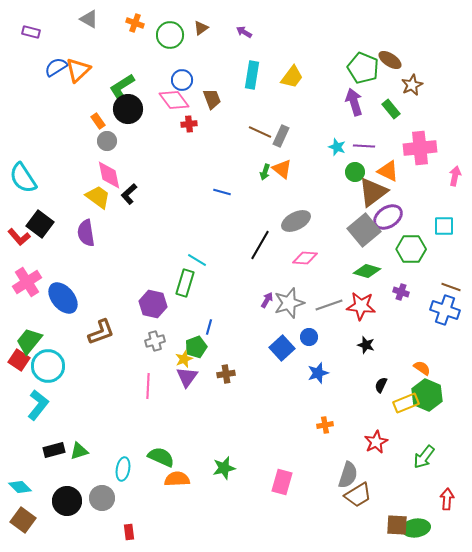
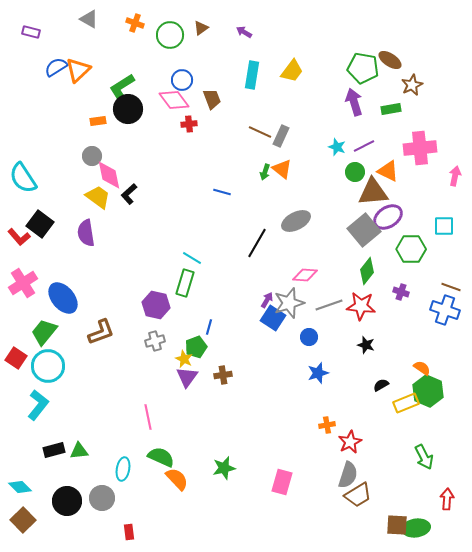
green pentagon at (363, 68): rotated 12 degrees counterclockwise
yellow trapezoid at (292, 77): moved 6 px up
green rectangle at (391, 109): rotated 60 degrees counterclockwise
orange rectangle at (98, 121): rotated 63 degrees counterclockwise
gray circle at (107, 141): moved 15 px left, 15 px down
purple line at (364, 146): rotated 30 degrees counterclockwise
brown triangle at (373, 192): rotated 32 degrees clockwise
black line at (260, 245): moved 3 px left, 2 px up
pink diamond at (305, 258): moved 17 px down
cyan line at (197, 260): moved 5 px left, 2 px up
green diamond at (367, 271): rotated 68 degrees counterclockwise
pink cross at (27, 282): moved 4 px left, 1 px down
purple hexagon at (153, 304): moved 3 px right, 1 px down
green trapezoid at (29, 341): moved 15 px right, 9 px up
blue square at (282, 348): moved 9 px left, 30 px up; rotated 15 degrees counterclockwise
yellow star at (184, 359): rotated 24 degrees counterclockwise
red square at (19, 360): moved 3 px left, 2 px up
brown cross at (226, 374): moved 3 px left, 1 px down
black semicircle at (381, 385): rotated 35 degrees clockwise
pink line at (148, 386): moved 31 px down; rotated 15 degrees counterclockwise
green hexagon at (427, 395): moved 1 px right, 4 px up
orange cross at (325, 425): moved 2 px right
red star at (376, 442): moved 26 px left
green triangle at (79, 451): rotated 12 degrees clockwise
green arrow at (424, 457): rotated 65 degrees counterclockwise
orange semicircle at (177, 479): rotated 50 degrees clockwise
brown square at (23, 520): rotated 10 degrees clockwise
